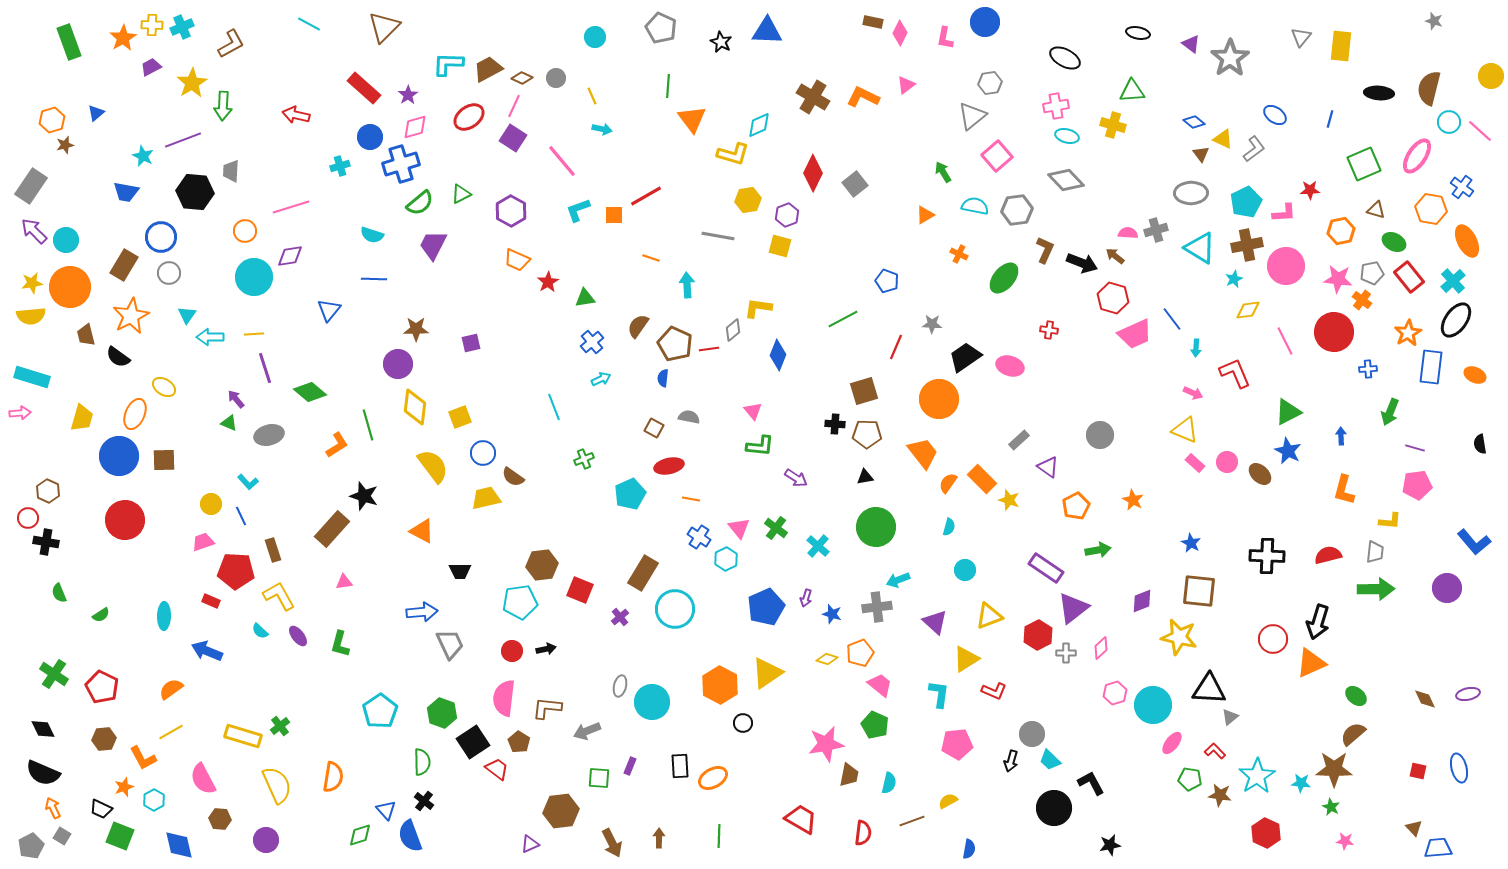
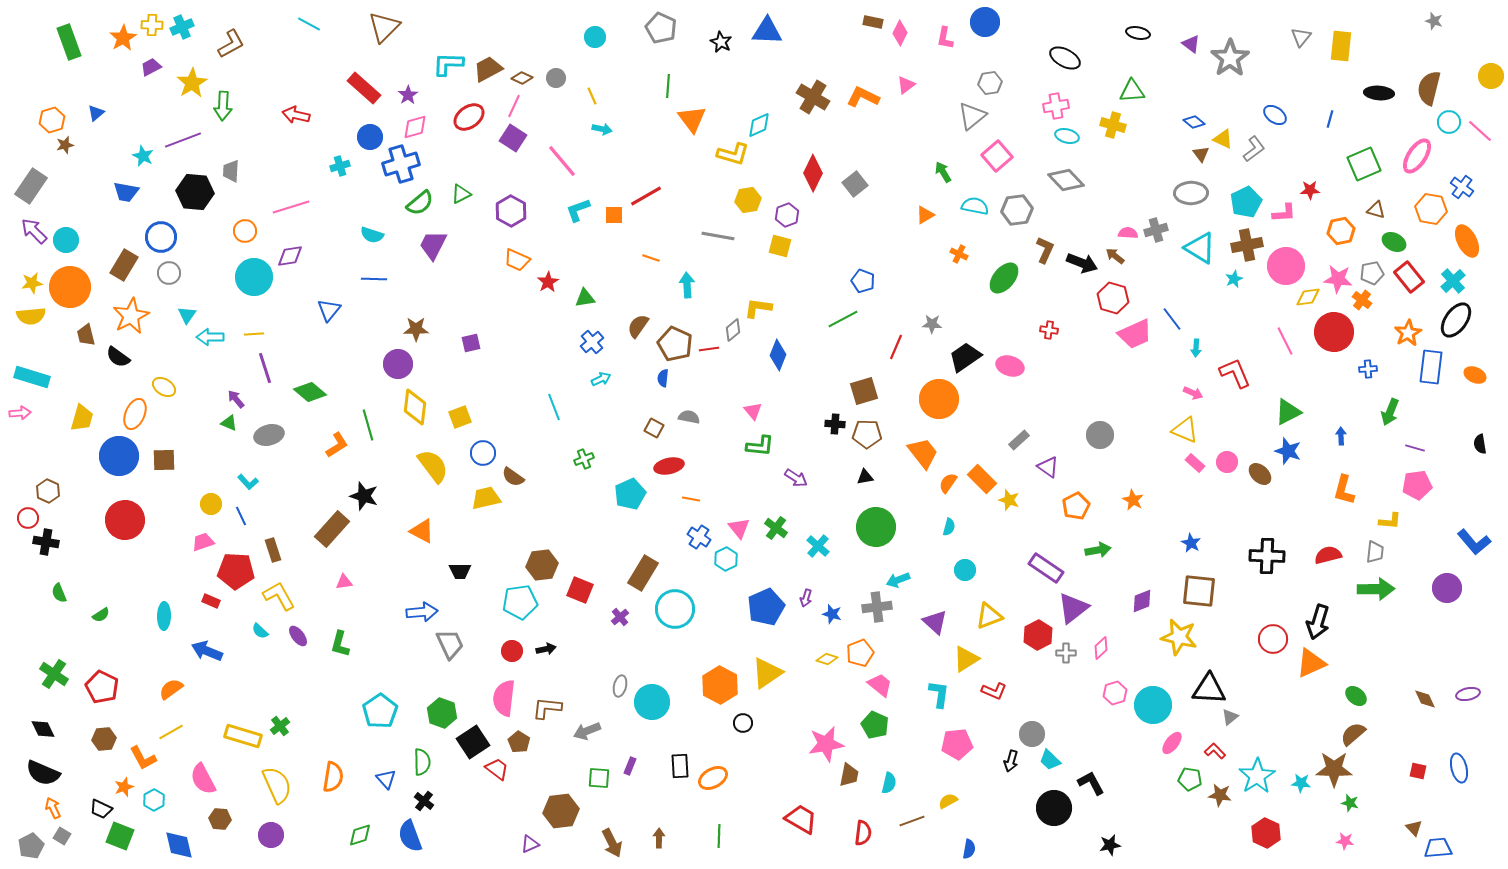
blue pentagon at (887, 281): moved 24 px left
yellow diamond at (1248, 310): moved 60 px right, 13 px up
blue star at (1288, 451): rotated 8 degrees counterclockwise
green star at (1331, 807): moved 19 px right, 4 px up; rotated 12 degrees counterclockwise
blue triangle at (386, 810): moved 31 px up
purple circle at (266, 840): moved 5 px right, 5 px up
